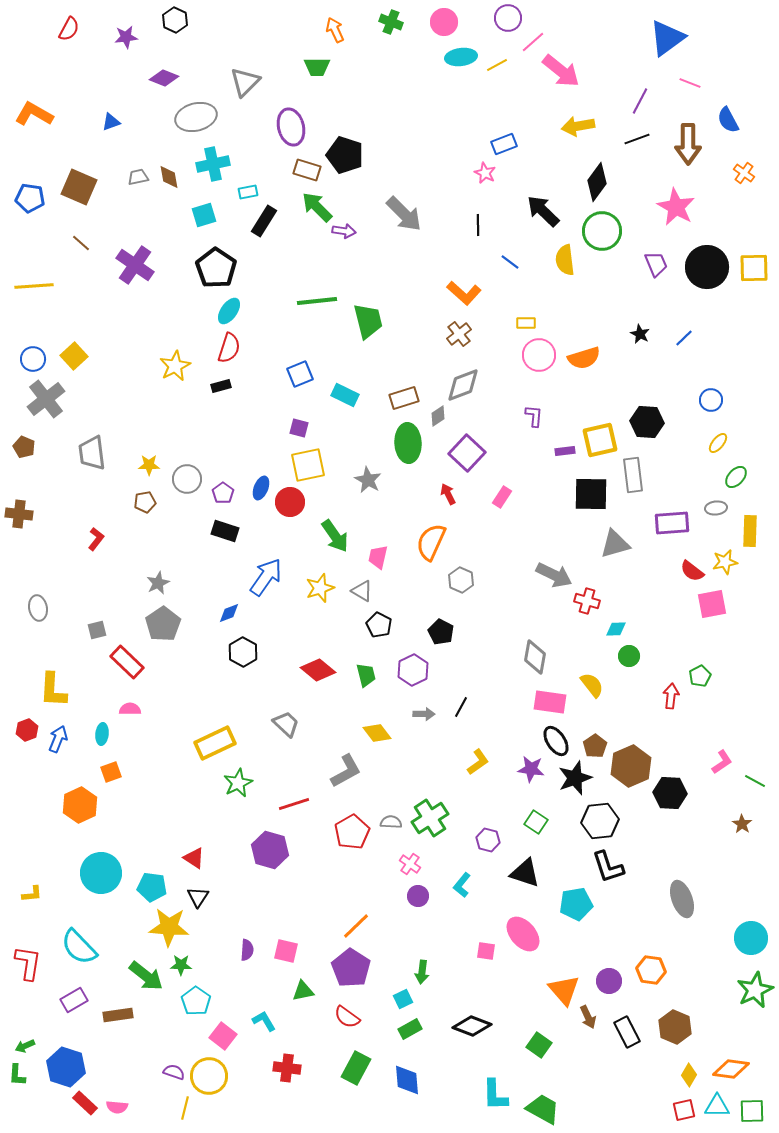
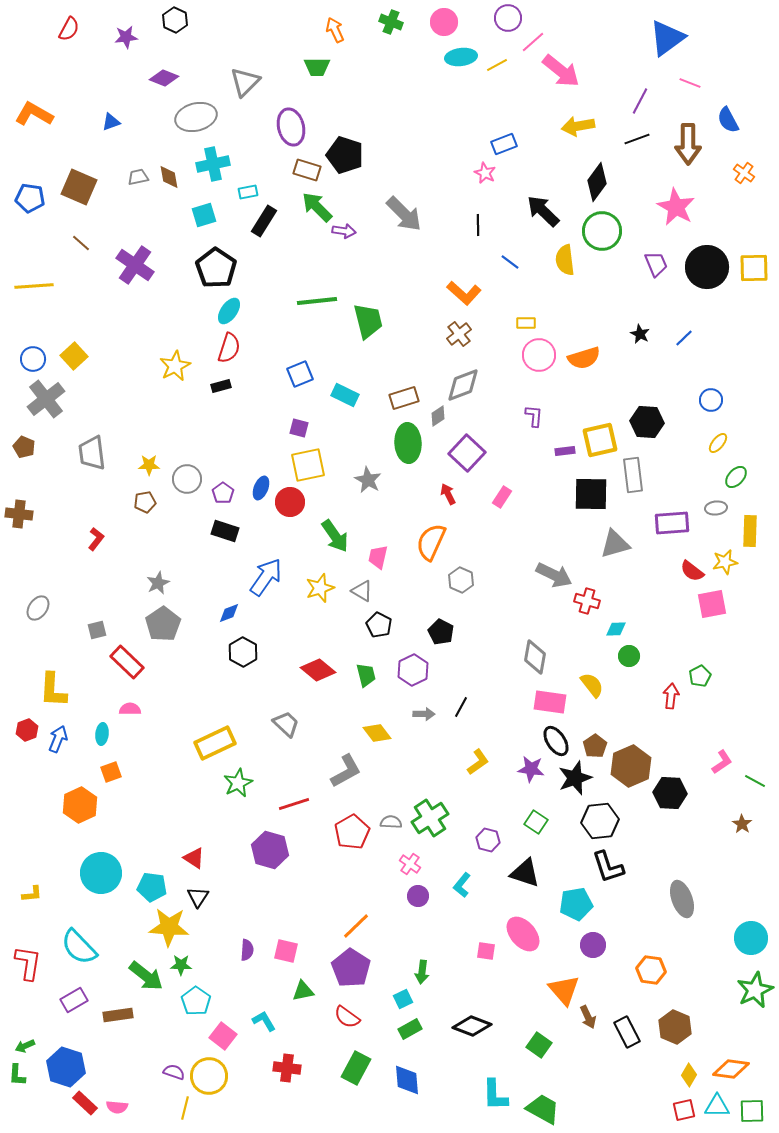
gray ellipse at (38, 608): rotated 45 degrees clockwise
purple circle at (609, 981): moved 16 px left, 36 px up
